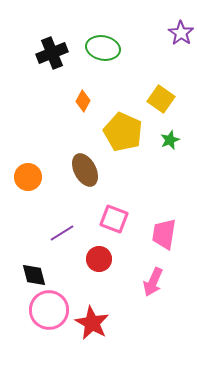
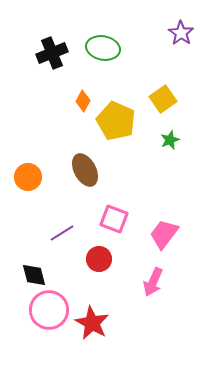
yellow square: moved 2 px right; rotated 20 degrees clockwise
yellow pentagon: moved 7 px left, 11 px up
pink trapezoid: rotated 28 degrees clockwise
